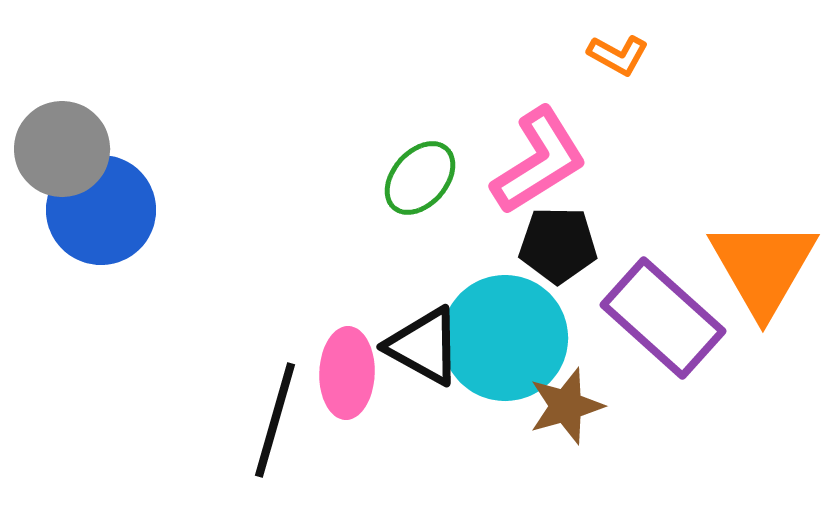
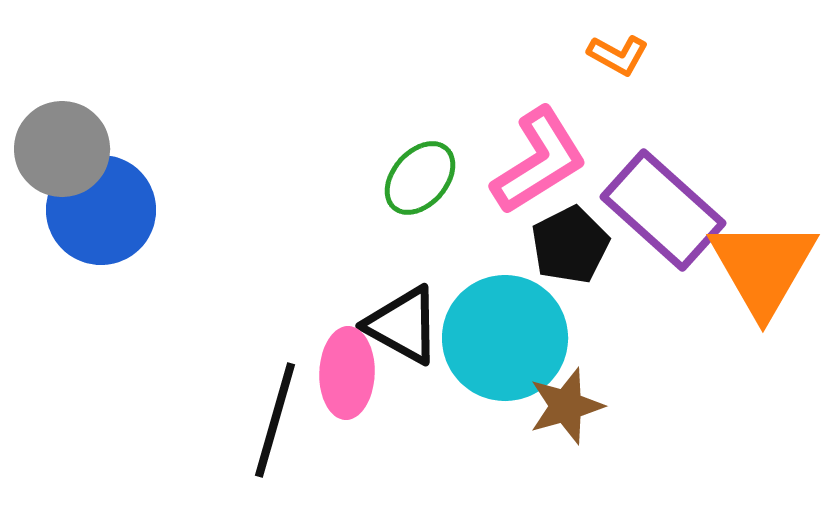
black pentagon: moved 12 px right; rotated 28 degrees counterclockwise
purple rectangle: moved 108 px up
black triangle: moved 21 px left, 21 px up
